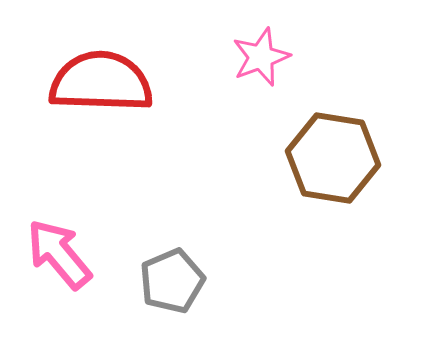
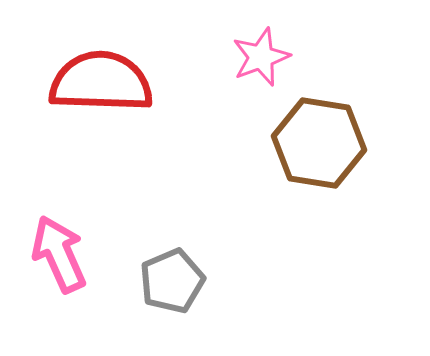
brown hexagon: moved 14 px left, 15 px up
pink arrow: rotated 16 degrees clockwise
